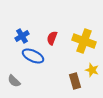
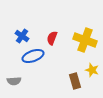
blue cross: rotated 24 degrees counterclockwise
yellow cross: moved 1 px right, 1 px up
blue ellipse: rotated 45 degrees counterclockwise
gray semicircle: rotated 48 degrees counterclockwise
